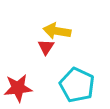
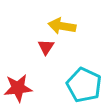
yellow arrow: moved 5 px right, 5 px up
cyan pentagon: moved 7 px right
